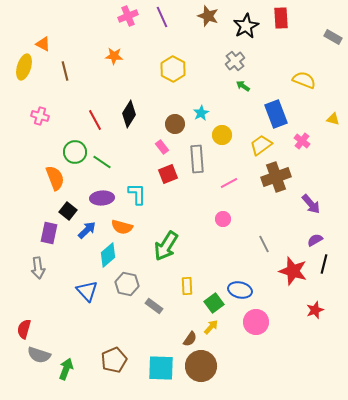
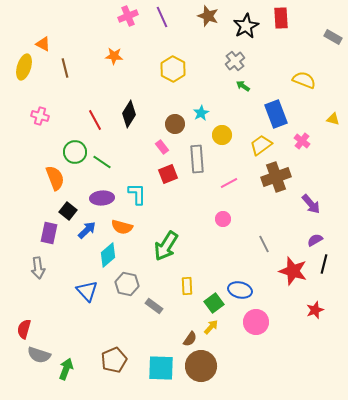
brown line at (65, 71): moved 3 px up
